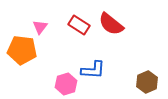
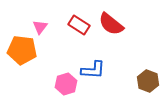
brown hexagon: moved 1 px right, 1 px up; rotated 15 degrees counterclockwise
